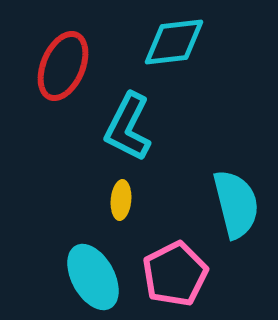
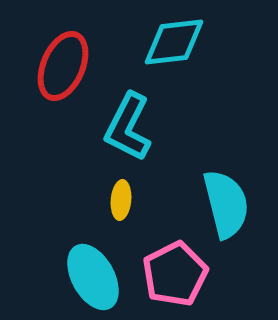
cyan semicircle: moved 10 px left
